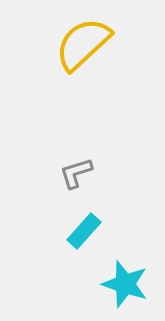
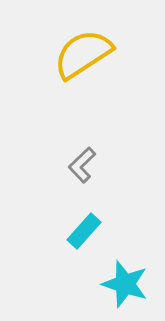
yellow semicircle: moved 10 px down; rotated 10 degrees clockwise
gray L-shape: moved 6 px right, 8 px up; rotated 27 degrees counterclockwise
